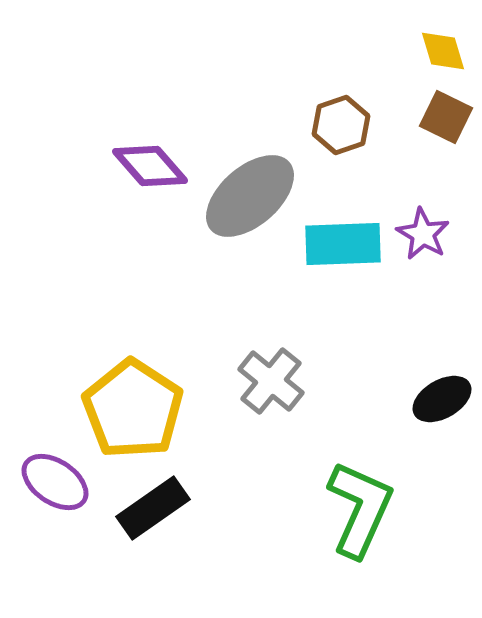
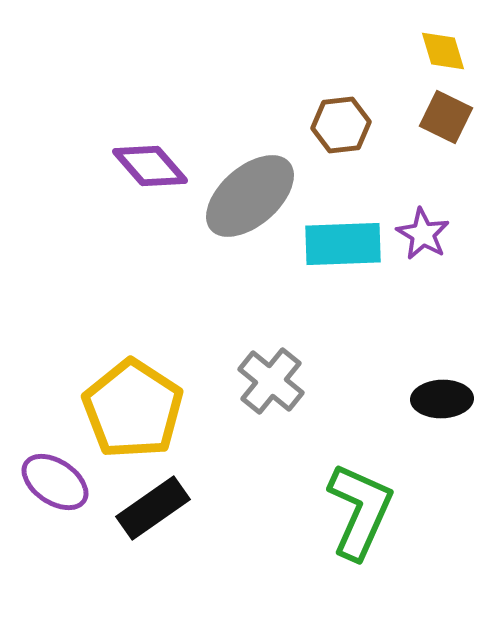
brown hexagon: rotated 12 degrees clockwise
black ellipse: rotated 28 degrees clockwise
green L-shape: moved 2 px down
